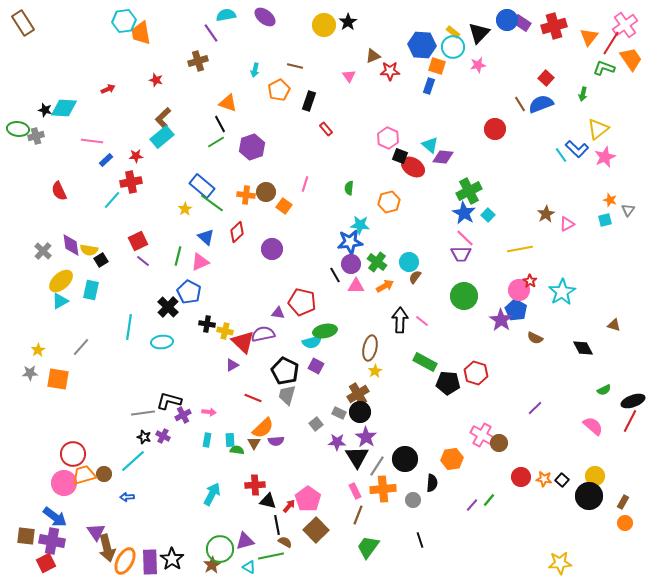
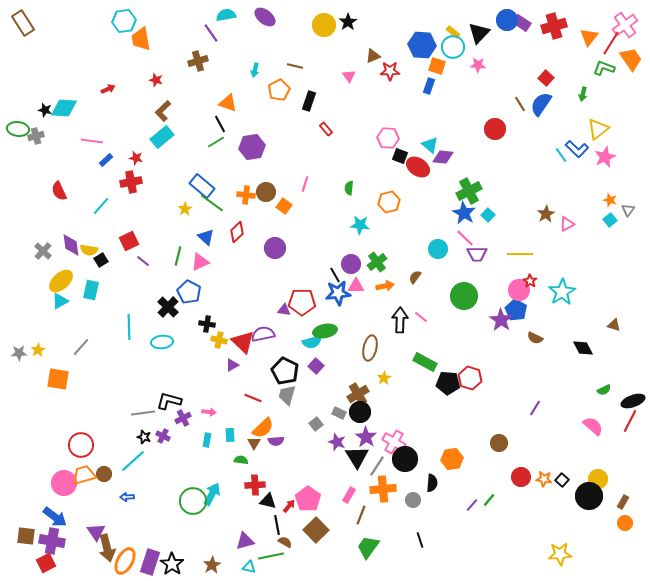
orange trapezoid at (141, 33): moved 6 px down
pink star at (478, 65): rotated 14 degrees clockwise
blue semicircle at (541, 104): rotated 35 degrees counterclockwise
brown L-shape at (163, 118): moved 7 px up
pink hexagon at (388, 138): rotated 20 degrees counterclockwise
purple hexagon at (252, 147): rotated 10 degrees clockwise
red star at (136, 156): moved 2 px down; rotated 16 degrees clockwise
red ellipse at (413, 167): moved 5 px right
cyan line at (112, 200): moved 11 px left, 6 px down
cyan square at (605, 220): moved 5 px right; rotated 24 degrees counterclockwise
red square at (138, 241): moved 9 px left
blue star at (350, 242): moved 12 px left, 51 px down
purple circle at (272, 249): moved 3 px right, 1 px up
yellow line at (520, 249): moved 5 px down; rotated 10 degrees clockwise
purple trapezoid at (461, 254): moved 16 px right
green cross at (377, 262): rotated 18 degrees clockwise
cyan circle at (409, 262): moved 29 px right, 13 px up
orange arrow at (385, 286): rotated 18 degrees clockwise
red pentagon at (302, 302): rotated 12 degrees counterclockwise
purple triangle at (278, 313): moved 6 px right, 3 px up
pink line at (422, 321): moved 1 px left, 4 px up
cyan line at (129, 327): rotated 10 degrees counterclockwise
yellow cross at (225, 331): moved 6 px left, 9 px down
purple square at (316, 366): rotated 14 degrees clockwise
yellow star at (375, 371): moved 9 px right, 7 px down
gray star at (30, 373): moved 11 px left, 20 px up
red hexagon at (476, 373): moved 6 px left, 5 px down
purple line at (535, 408): rotated 14 degrees counterclockwise
purple cross at (183, 415): moved 3 px down
pink cross at (482, 435): moved 88 px left, 7 px down
cyan rectangle at (230, 440): moved 5 px up
purple star at (337, 442): rotated 18 degrees clockwise
green semicircle at (237, 450): moved 4 px right, 10 px down
red circle at (73, 454): moved 8 px right, 9 px up
yellow circle at (595, 476): moved 3 px right, 3 px down
pink rectangle at (355, 491): moved 6 px left, 4 px down; rotated 56 degrees clockwise
brown line at (358, 515): moved 3 px right
green circle at (220, 549): moved 27 px left, 48 px up
black star at (172, 559): moved 5 px down
purple rectangle at (150, 562): rotated 20 degrees clockwise
yellow star at (560, 563): moved 9 px up
cyan triangle at (249, 567): rotated 16 degrees counterclockwise
